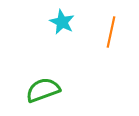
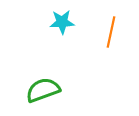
cyan star: rotated 30 degrees counterclockwise
